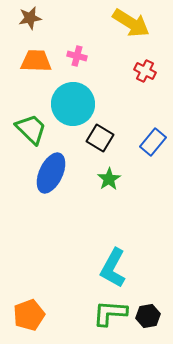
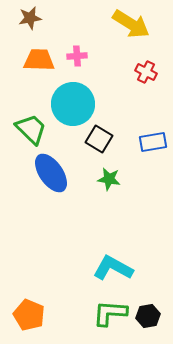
yellow arrow: moved 1 px down
pink cross: rotated 18 degrees counterclockwise
orange trapezoid: moved 3 px right, 1 px up
red cross: moved 1 px right, 1 px down
black square: moved 1 px left, 1 px down
blue rectangle: rotated 40 degrees clockwise
blue ellipse: rotated 60 degrees counterclockwise
green star: rotated 30 degrees counterclockwise
cyan L-shape: rotated 90 degrees clockwise
orange pentagon: rotated 28 degrees counterclockwise
